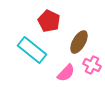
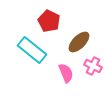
brown ellipse: rotated 15 degrees clockwise
pink cross: moved 1 px right, 1 px down
pink semicircle: rotated 66 degrees counterclockwise
